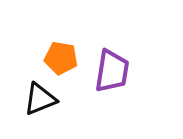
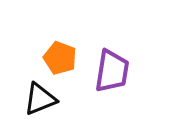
orange pentagon: moved 1 px left; rotated 12 degrees clockwise
